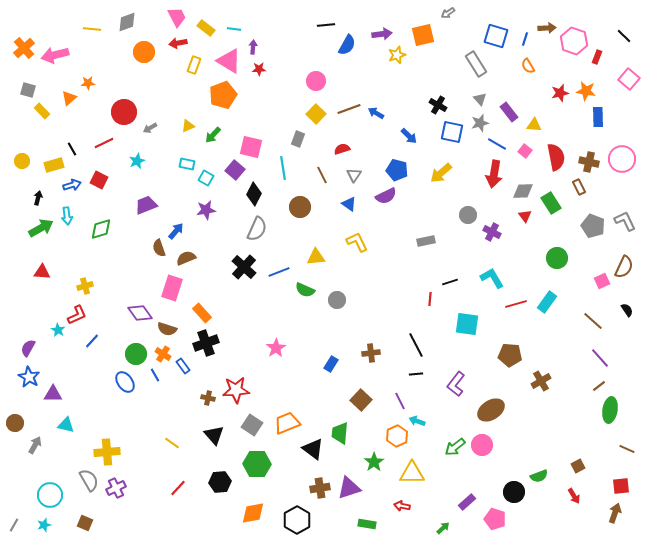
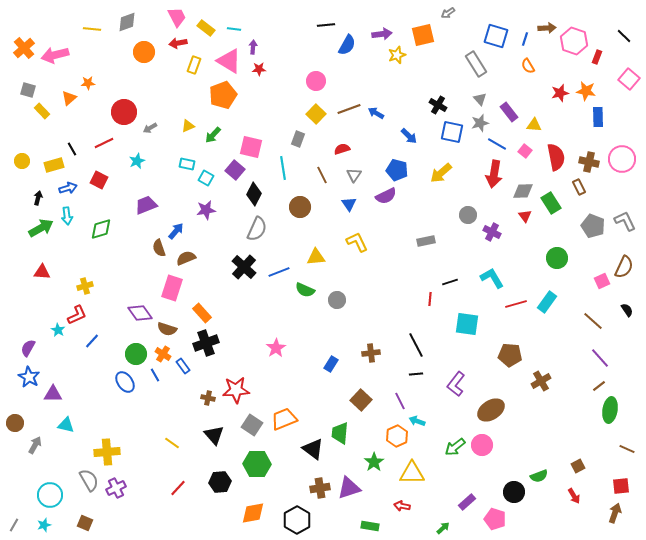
blue arrow at (72, 185): moved 4 px left, 3 px down
blue triangle at (349, 204): rotated 21 degrees clockwise
orange trapezoid at (287, 423): moved 3 px left, 4 px up
green rectangle at (367, 524): moved 3 px right, 2 px down
